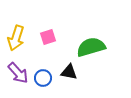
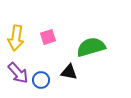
yellow arrow: rotated 10 degrees counterclockwise
blue circle: moved 2 px left, 2 px down
